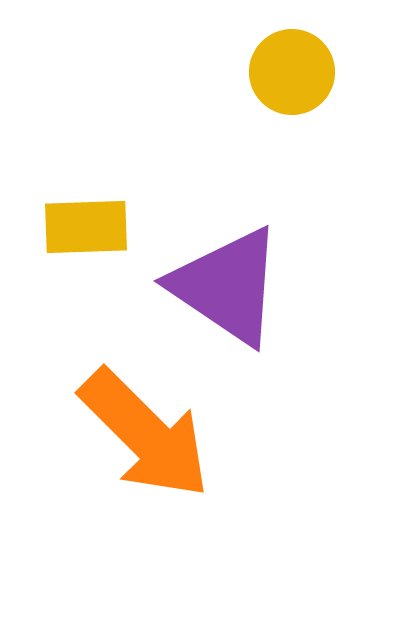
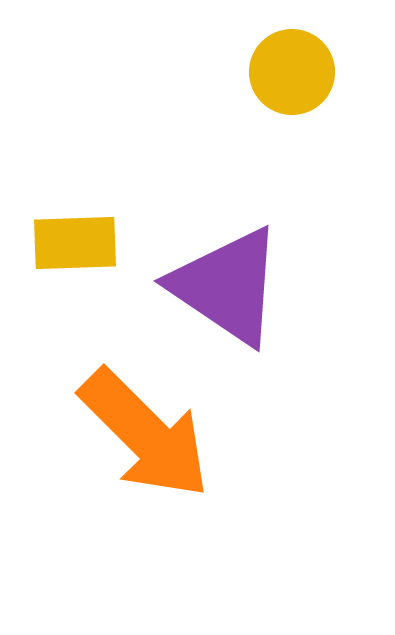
yellow rectangle: moved 11 px left, 16 px down
